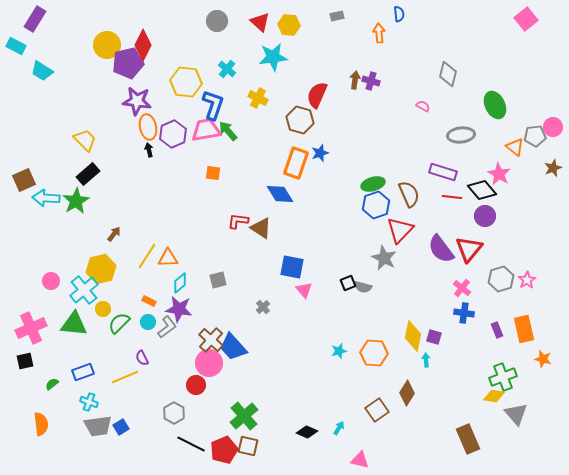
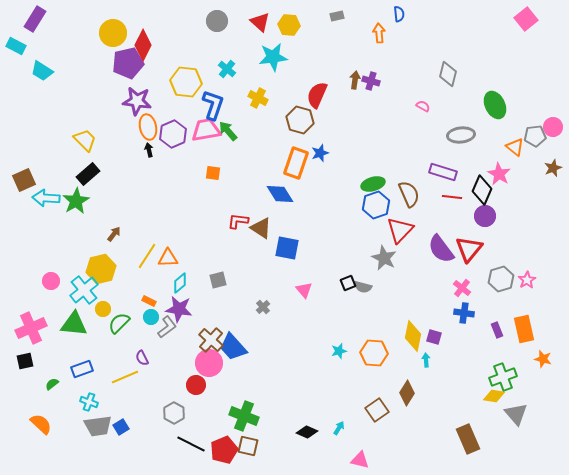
yellow circle at (107, 45): moved 6 px right, 12 px up
black diamond at (482, 190): rotated 64 degrees clockwise
blue square at (292, 267): moved 5 px left, 19 px up
cyan circle at (148, 322): moved 3 px right, 5 px up
blue rectangle at (83, 372): moved 1 px left, 3 px up
green cross at (244, 416): rotated 28 degrees counterclockwise
orange semicircle at (41, 424): rotated 40 degrees counterclockwise
